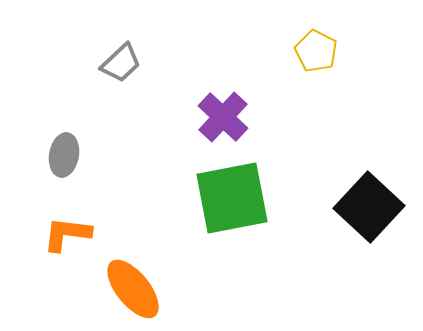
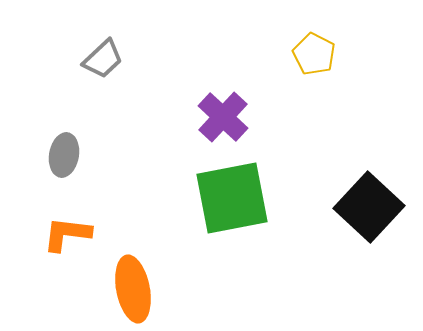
yellow pentagon: moved 2 px left, 3 px down
gray trapezoid: moved 18 px left, 4 px up
orange ellipse: rotated 28 degrees clockwise
